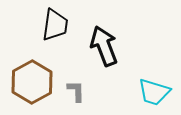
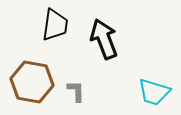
black arrow: moved 7 px up
brown hexagon: rotated 21 degrees counterclockwise
